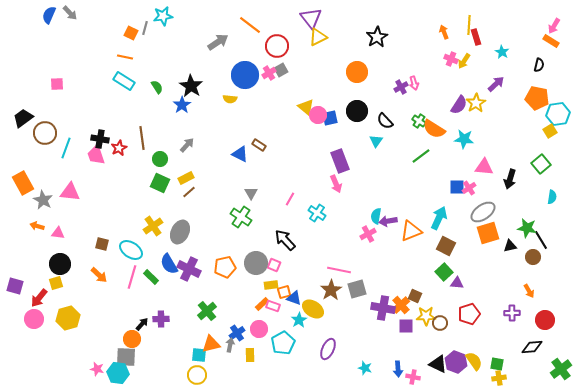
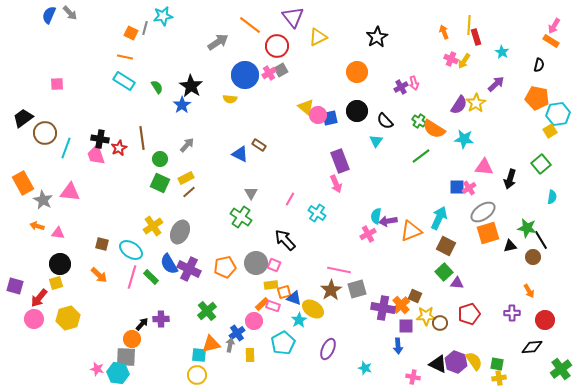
purple triangle at (311, 18): moved 18 px left, 1 px up
pink circle at (259, 329): moved 5 px left, 8 px up
blue arrow at (398, 369): moved 23 px up
